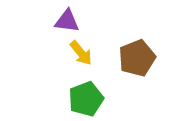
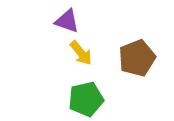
purple triangle: rotated 12 degrees clockwise
green pentagon: rotated 8 degrees clockwise
